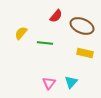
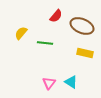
cyan triangle: rotated 40 degrees counterclockwise
